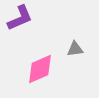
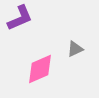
gray triangle: rotated 18 degrees counterclockwise
